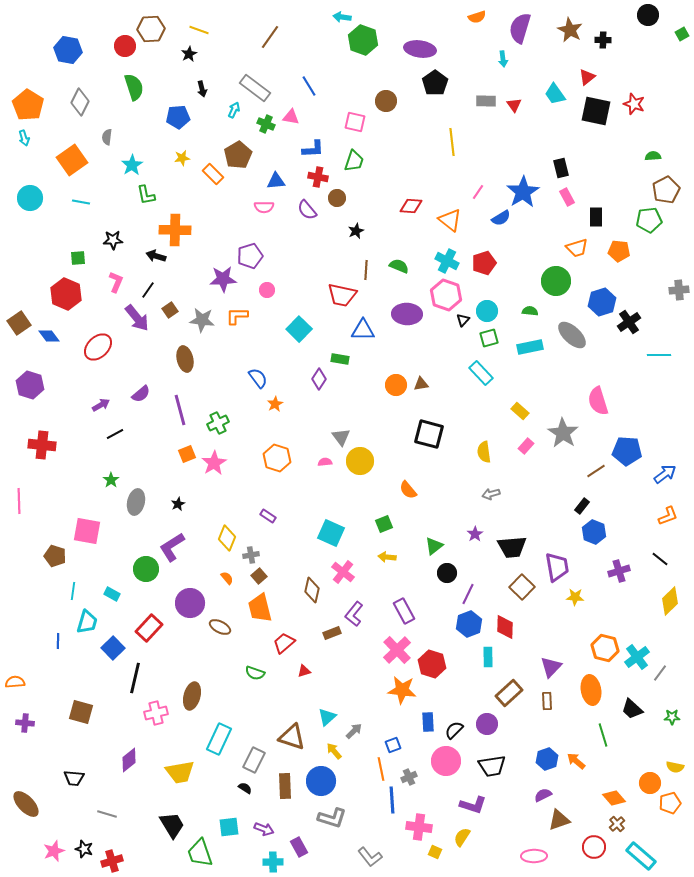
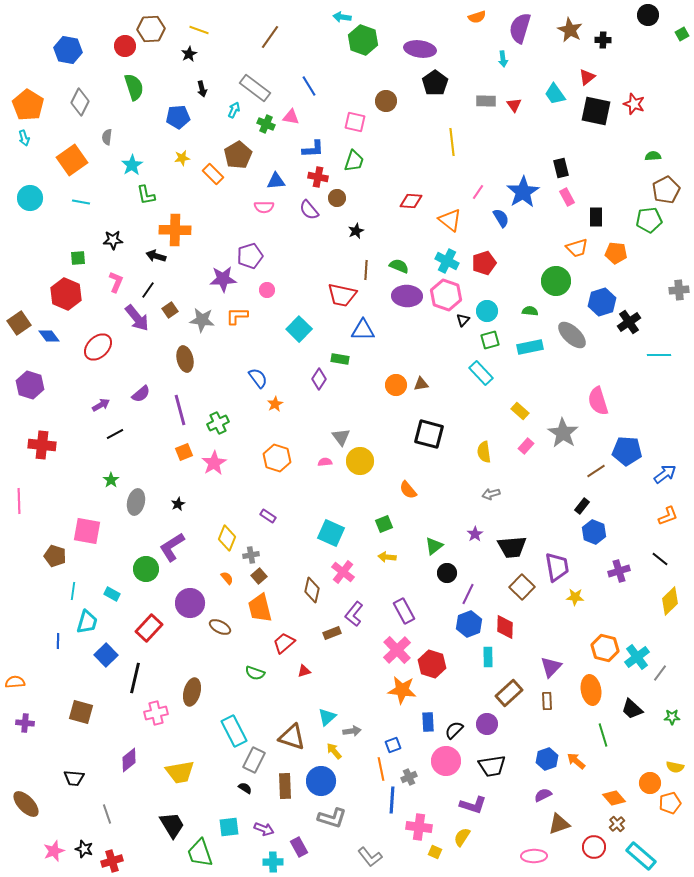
red diamond at (411, 206): moved 5 px up
purple semicircle at (307, 210): moved 2 px right
blue semicircle at (501, 218): rotated 90 degrees counterclockwise
orange pentagon at (619, 251): moved 3 px left, 2 px down
purple ellipse at (407, 314): moved 18 px up
green square at (489, 338): moved 1 px right, 2 px down
orange square at (187, 454): moved 3 px left, 2 px up
blue square at (113, 648): moved 7 px left, 7 px down
brown ellipse at (192, 696): moved 4 px up
gray arrow at (354, 731): moved 2 px left; rotated 36 degrees clockwise
cyan rectangle at (219, 739): moved 15 px right, 8 px up; rotated 52 degrees counterclockwise
blue line at (392, 800): rotated 8 degrees clockwise
gray line at (107, 814): rotated 54 degrees clockwise
brown triangle at (559, 820): moved 4 px down
